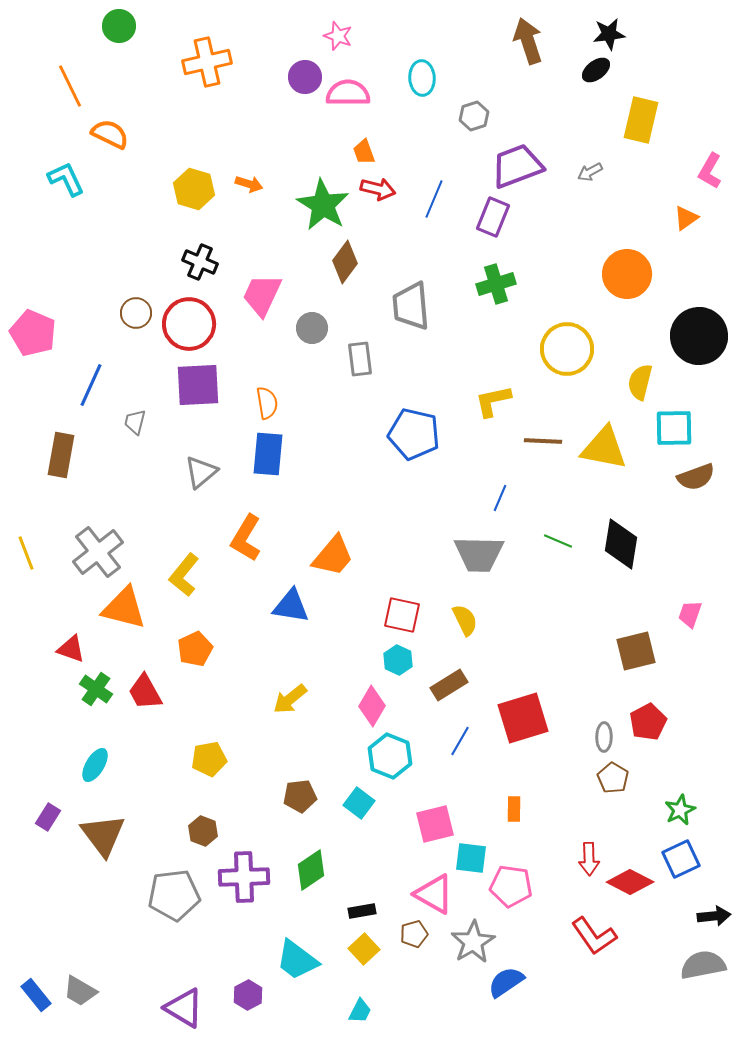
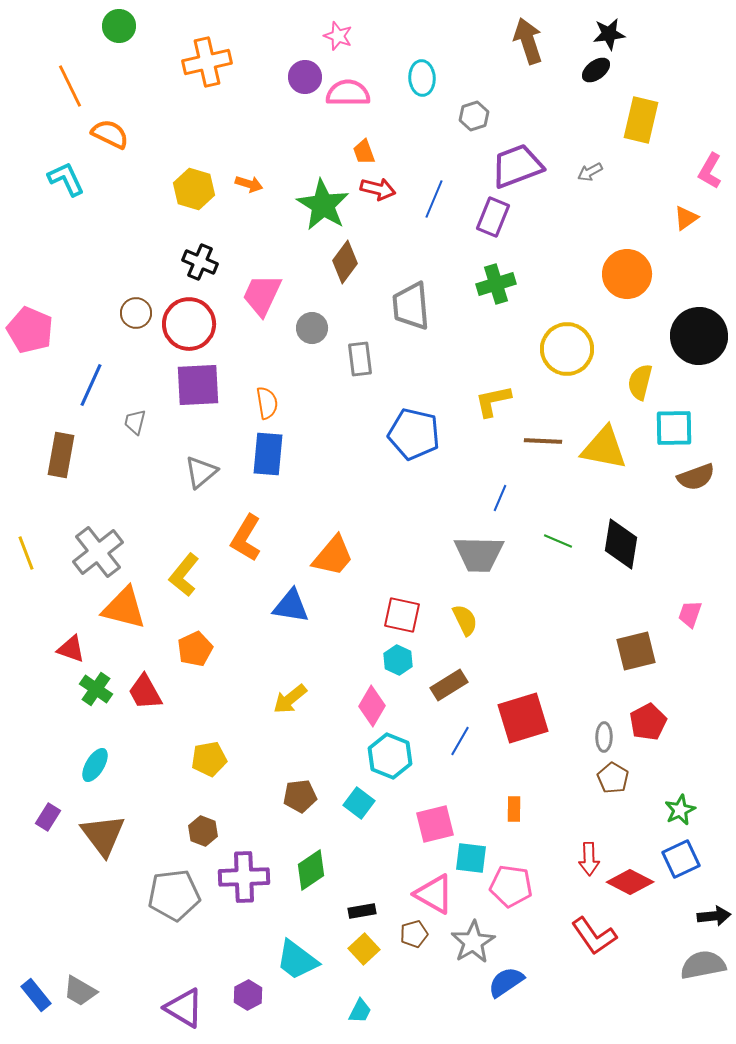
pink pentagon at (33, 333): moved 3 px left, 3 px up
